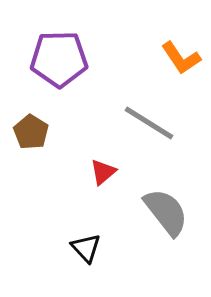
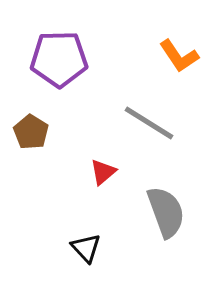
orange L-shape: moved 2 px left, 2 px up
gray semicircle: rotated 18 degrees clockwise
